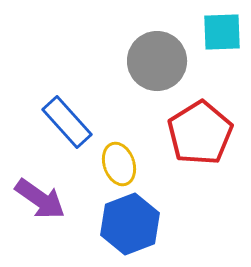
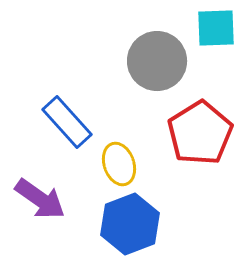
cyan square: moved 6 px left, 4 px up
